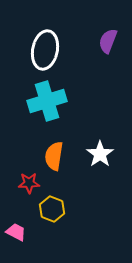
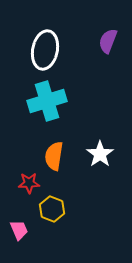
pink trapezoid: moved 3 px right, 2 px up; rotated 40 degrees clockwise
